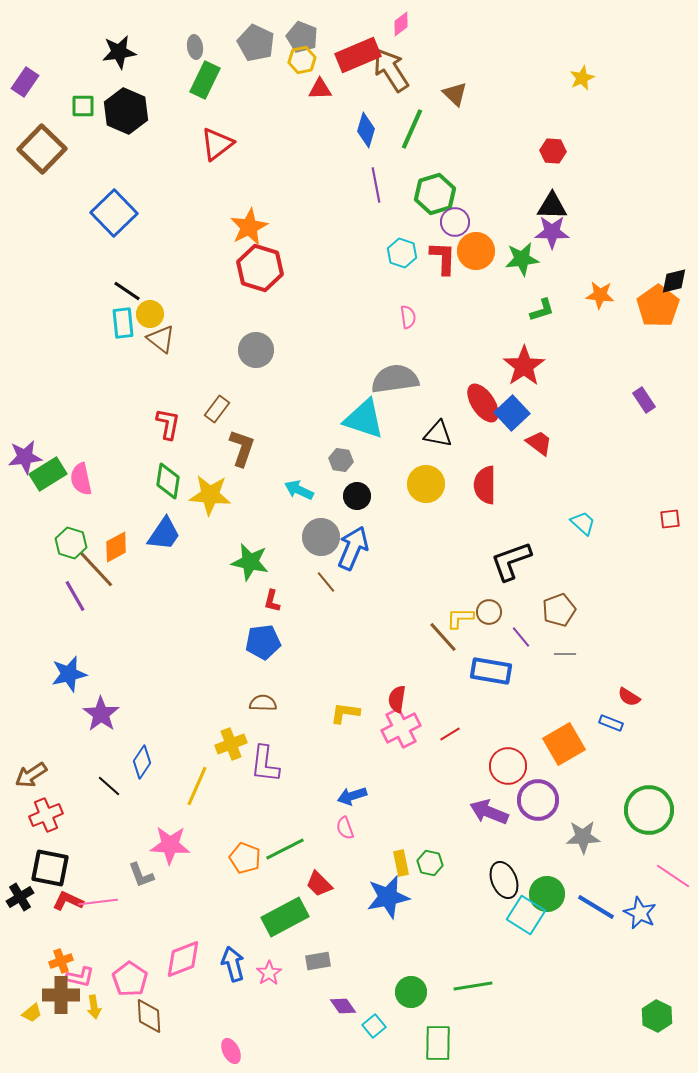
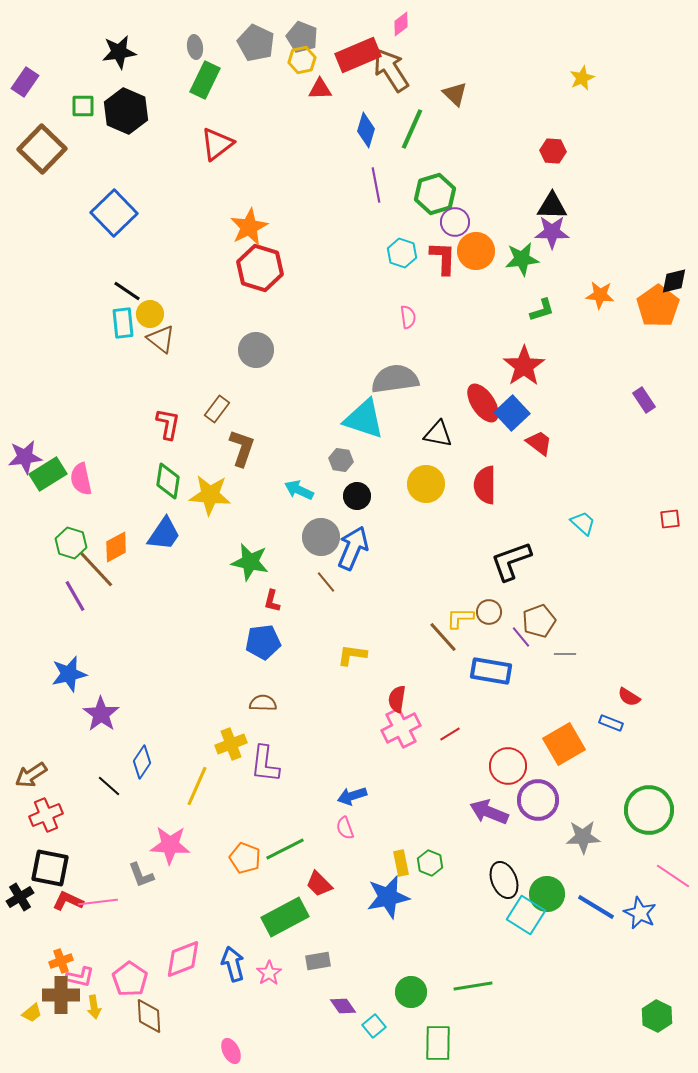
brown pentagon at (559, 610): moved 20 px left, 11 px down
yellow L-shape at (345, 713): moved 7 px right, 58 px up
green hexagon at (430, 863): rotated 10 degrees clockwise
